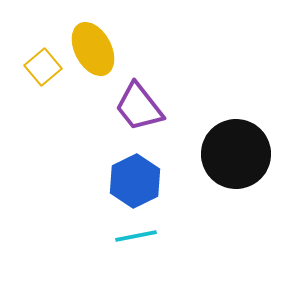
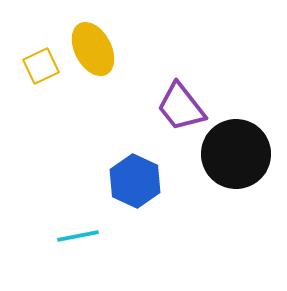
yellow square: moved 2 px left, 1 px up; rotated 15 degrees clockwise
purple trapezoid: moved 42 px right
blue hexagon: rotated 9 degrees counterclockwise
cyan line: moved 58 px left
